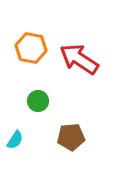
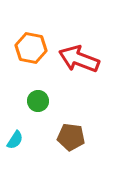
red arrow: rotated 12 degrees counterclockwise
brown pentagon: rotated 12 degrees clockwise
